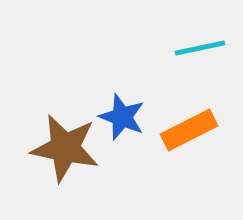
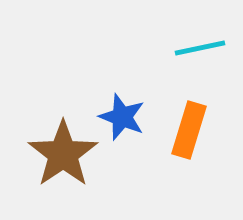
orange rectangle: rotated 46 degrees counterclockwise
brown star: moved 2 px left, 6 px down; rotated 26 degrees clockwise
